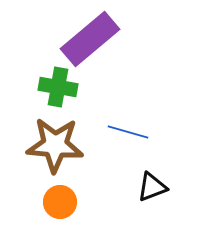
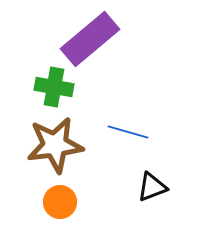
green cross: moved 4 px left
brown star: rotated 12 degrees counterclockwise
